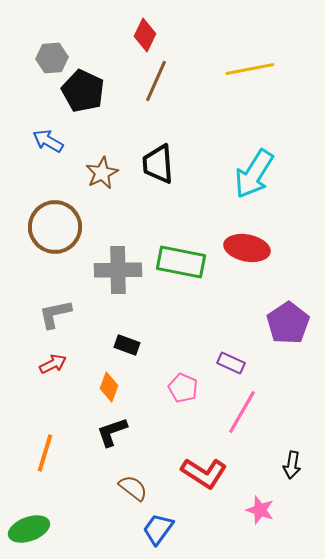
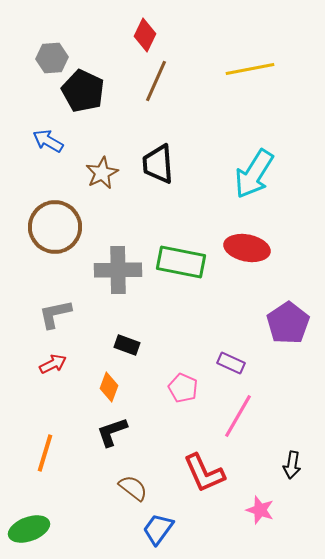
pink line: moved 4 px left, 4 px down
red L-shape: rotated 33 degrees clockwise
